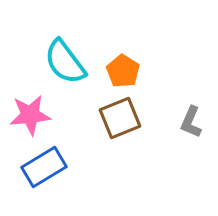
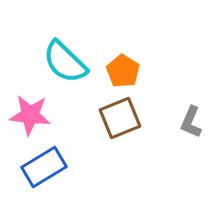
cyan semicircle: rotated 9 degrees counterclockwise
pink star: rotated 12 degrees clockwise
